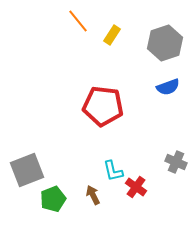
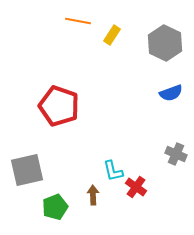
orange line: rotated 40 degrees counterclockwise
gray hexagon: rotated 16 degrees counterclockwise
blue semicircle: moved 3 px right, 6 px down
red pentagon: moved 44 px left; rotated 12 degrees clockwise
gray cross: moved 8 px up
gray square: rotated 8 degrees clockwise
brown arrow: rotated 24 degrees clockwise
green pentagon: moved 2 px right, 8 px down
